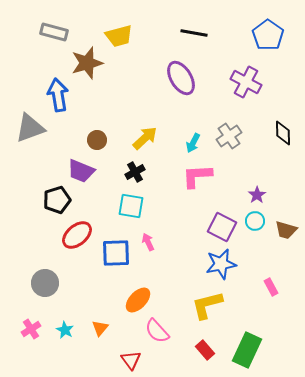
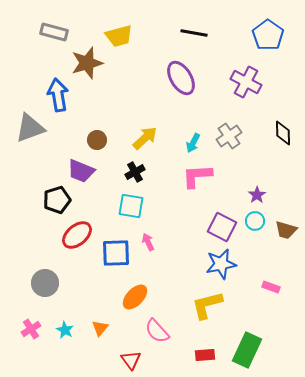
pink rectangle: rotated 42 degrees counterclockwise
orange ellipse: moved 3 px left, 3 px up
red rectangle: moved 5 px down; rotated 54 degrees counterclockwise
